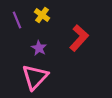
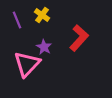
purple star: moved 5 px right, 1 px up
pink triangle: moved 8 px left, 13 px up
